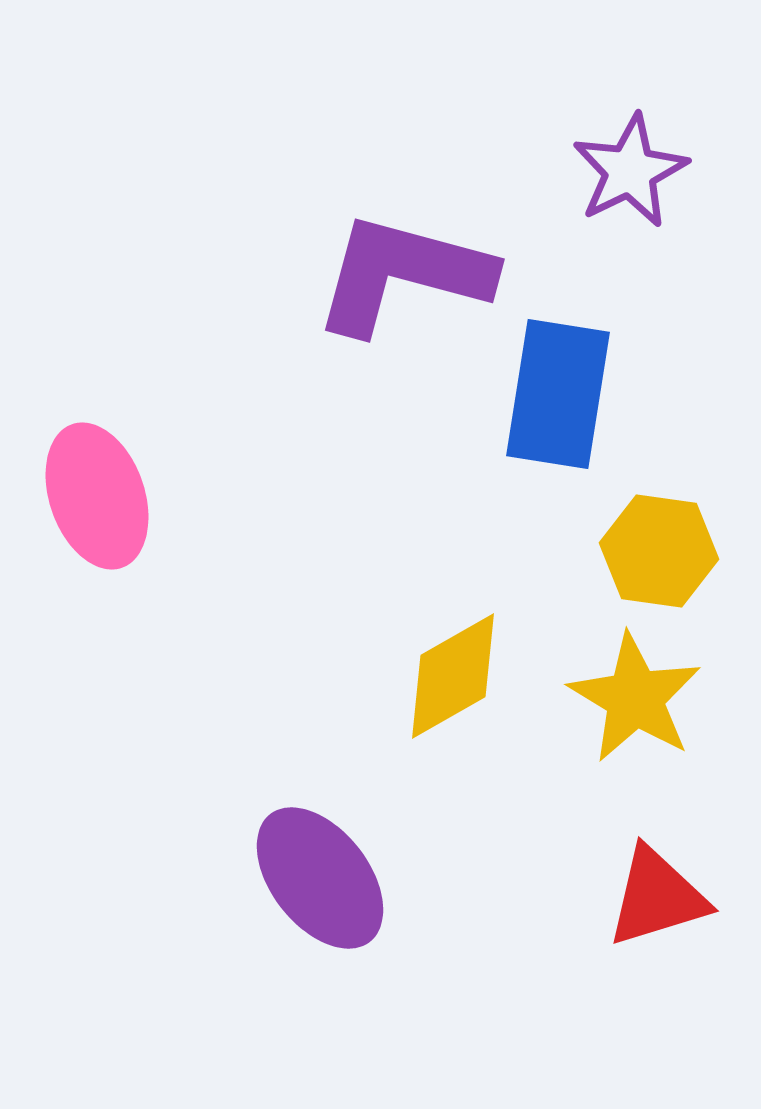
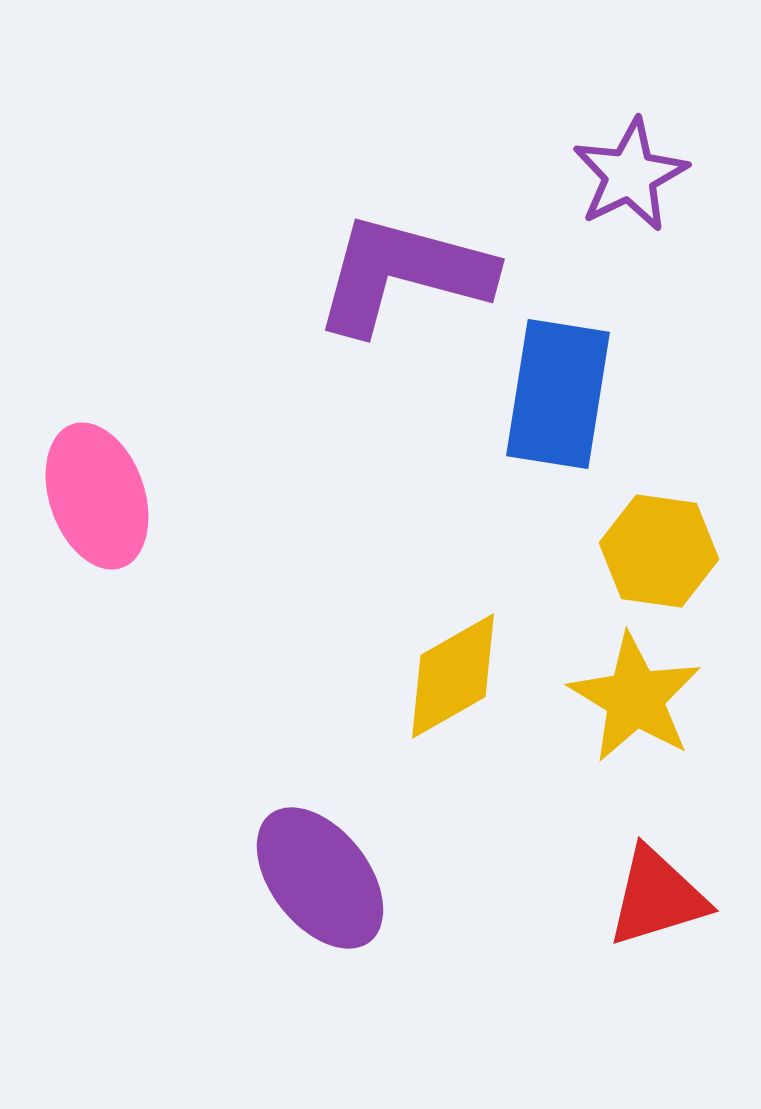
purple star: moved 4 px down
